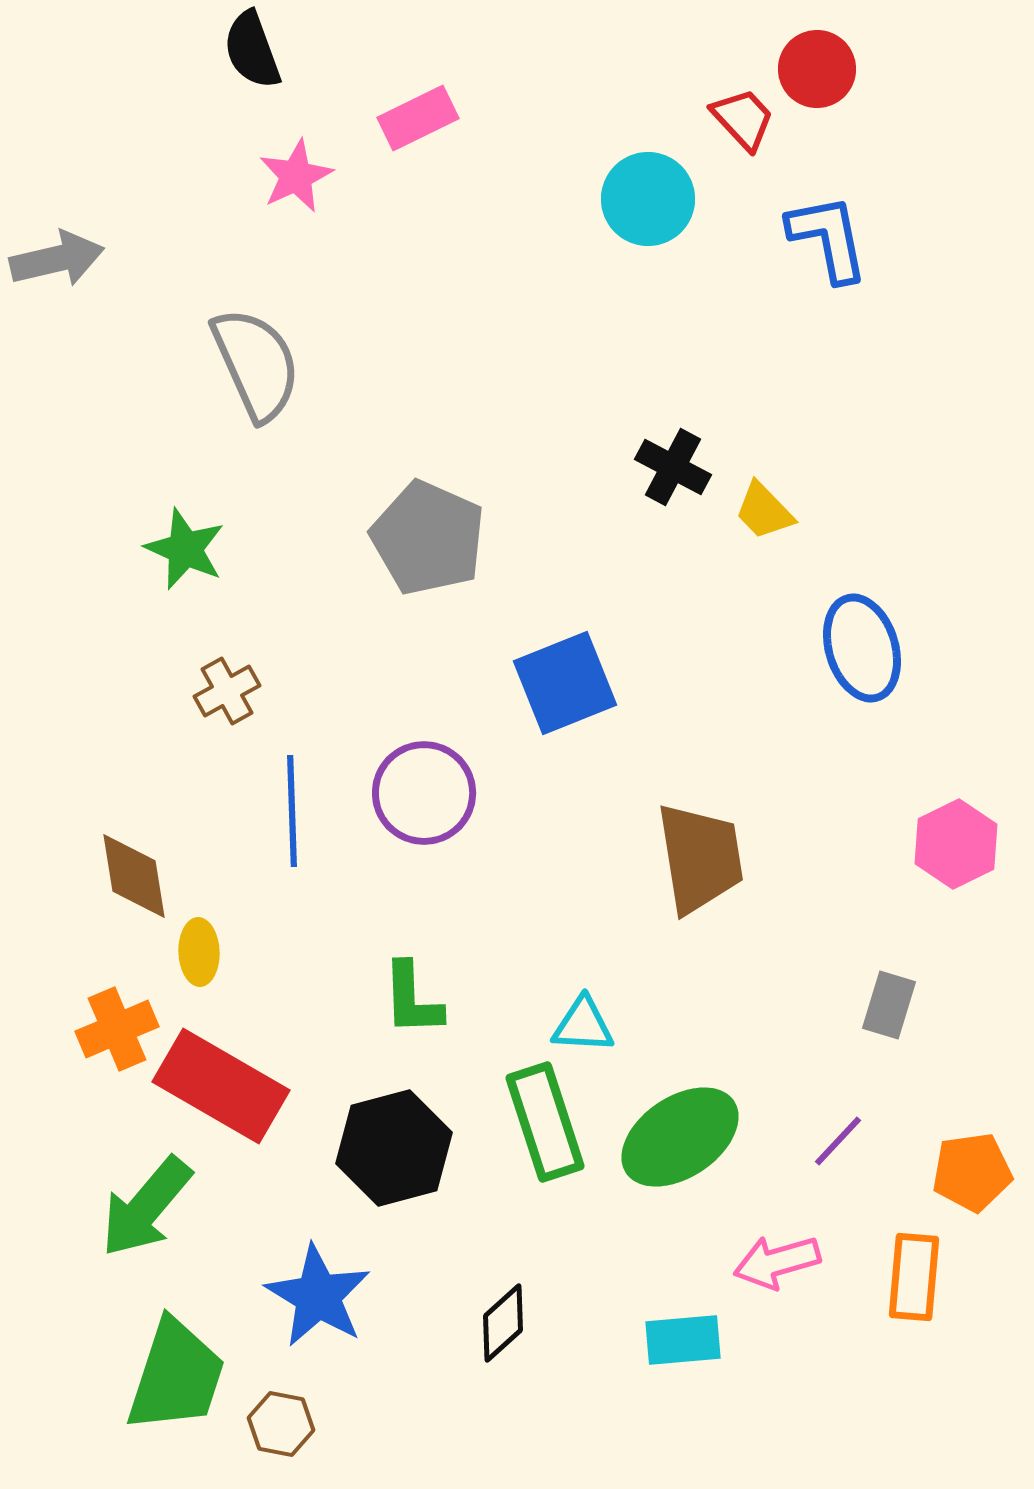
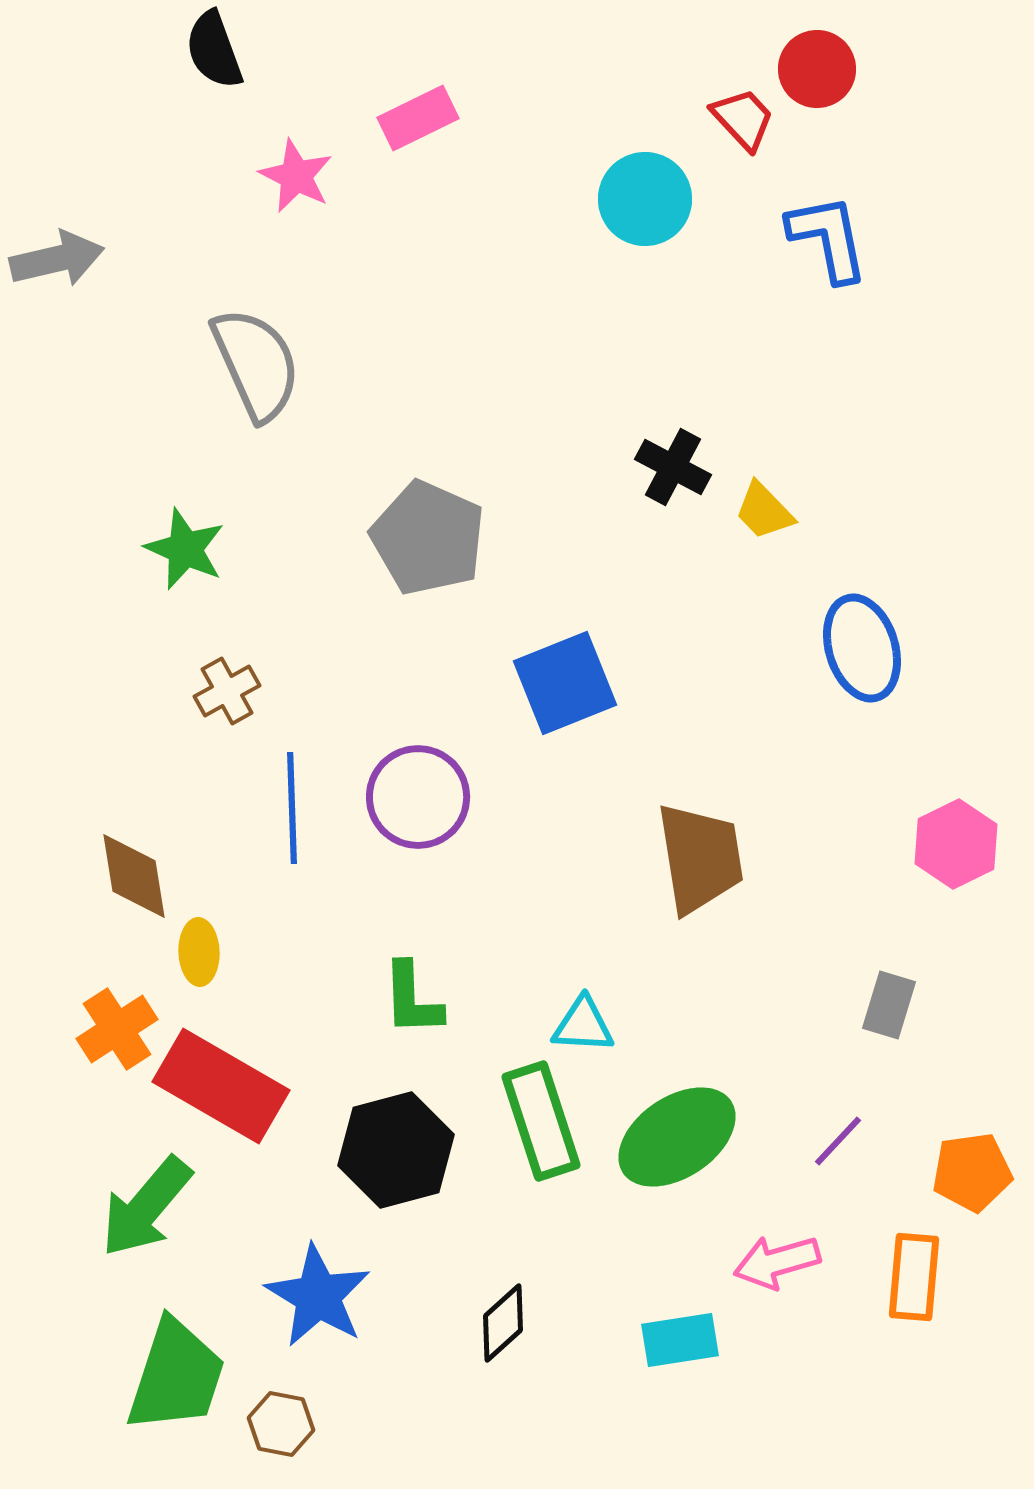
black semicircle: moved 38 px left
pink star: rotated 20 degrees counterclockwise
cyan circle: moved 3 px left
purple circle: moved 6 px left, 4 px down
blue line: moved 3 px up
orange cross: rotated 10 degrees counterclockwise
green rectangle: moved 4 px left, 1 px up
green ellipse: moved 3 px left
black hexagon: moved 2 px right, 2 px down
cyan rectangle: moved 3 px left; rotated 4 degrees counterclockwise
